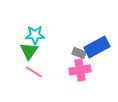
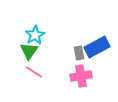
cyan star: rotated 30 degrees counterclockwise
gray rectangle: rotated 56 degrees clockwise
pink cross: moved 1 px right, 6 px down
